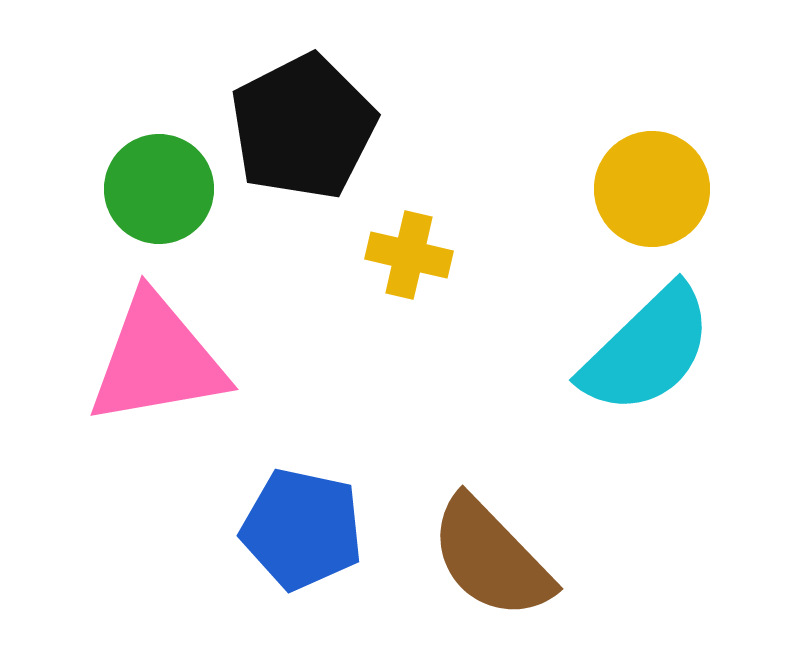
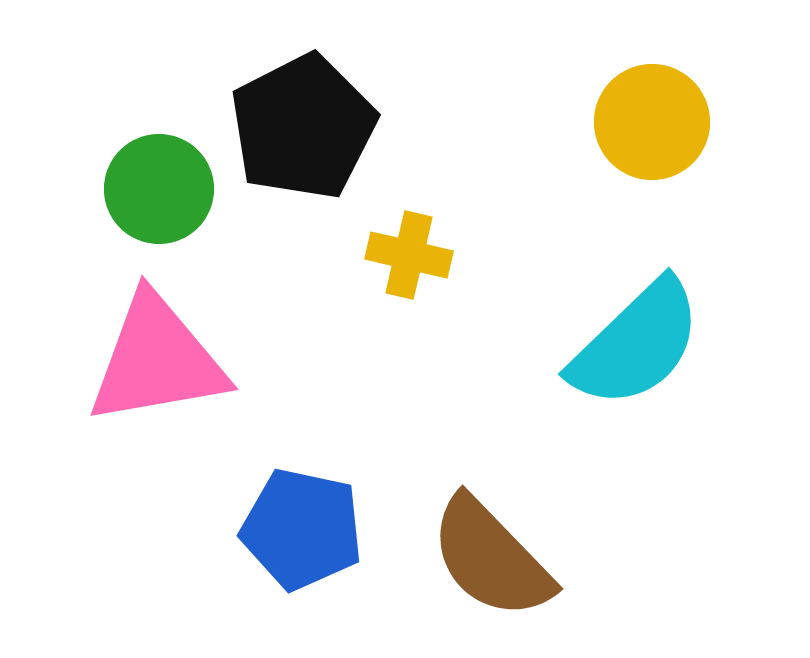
yellow circle: moved 67 px up
cyan semicircle: moved 11 px left, 6 px up
